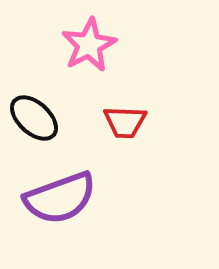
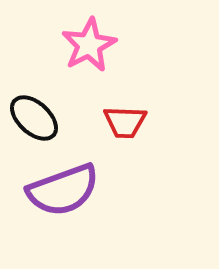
purple semicircle: moved 3 px right, 8 px up
